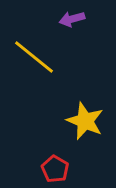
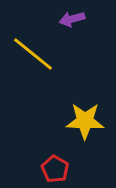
yellow line: moved 1 px left, 3 px up
yellow star: rotated 21 degrees counterclockwise
